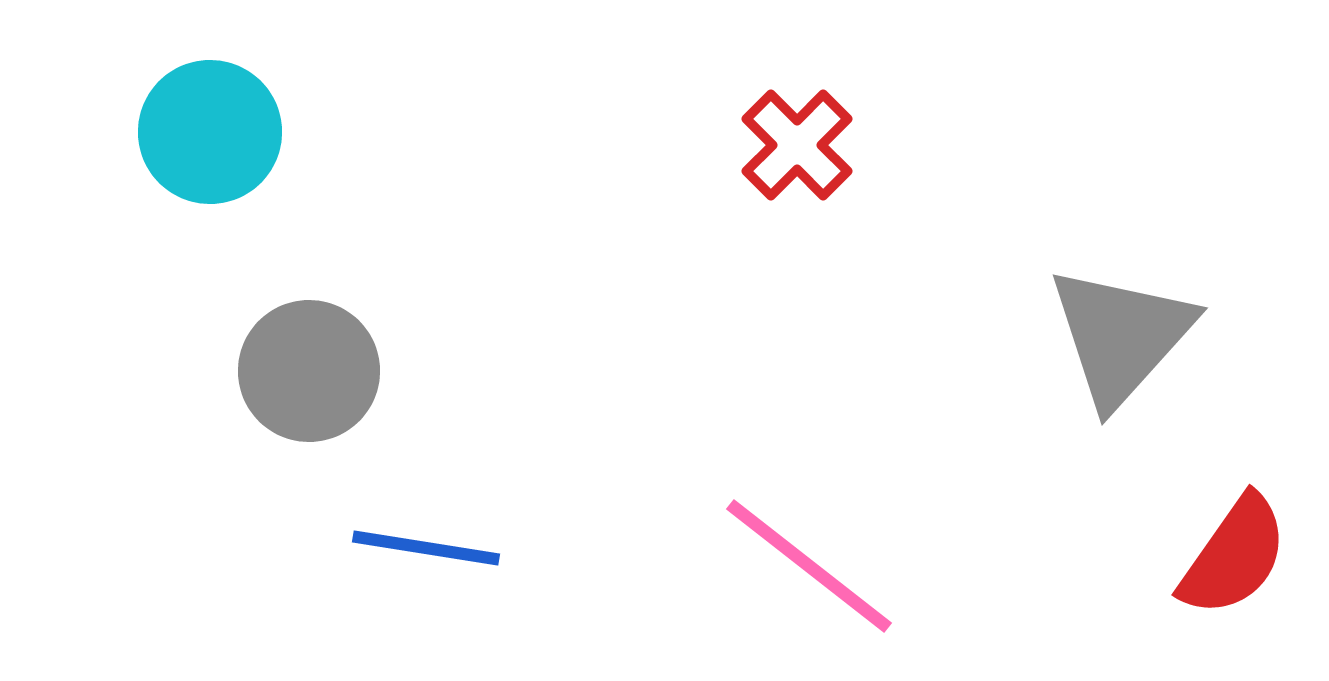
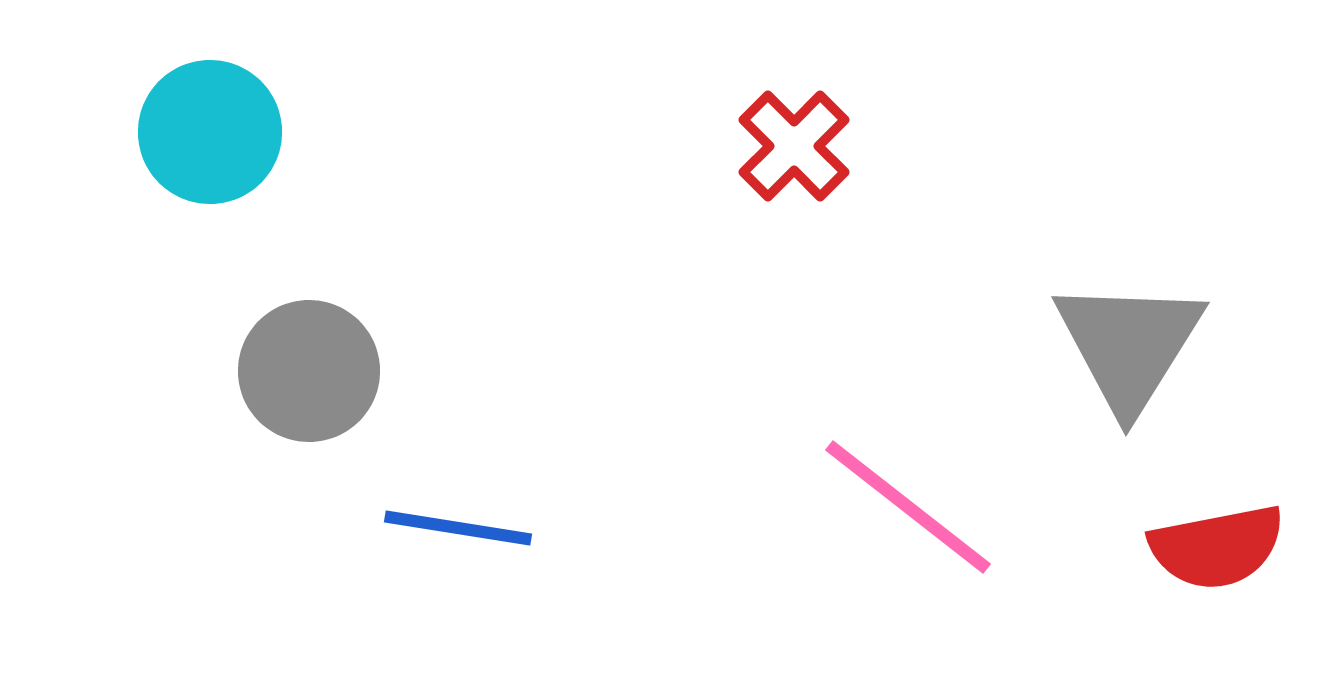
red cross: moved 3 px left, 1 px down
gray triangle: moved 8 px right, 9 px down; rotated 10 degrees counterclockwise
blue line: moved 32 px right, 20 px up
red semicircle: moved 17 px left, 9 px up; rotated 44 degrees clockwise
pink line: moved 99 px right, 59 px up
